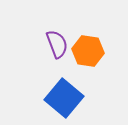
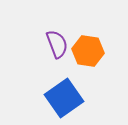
blue square: rotated 15 degrees clockwise
